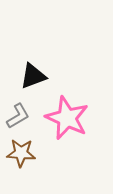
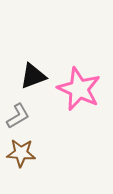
pink star: moved 12 px right, 29 px up
